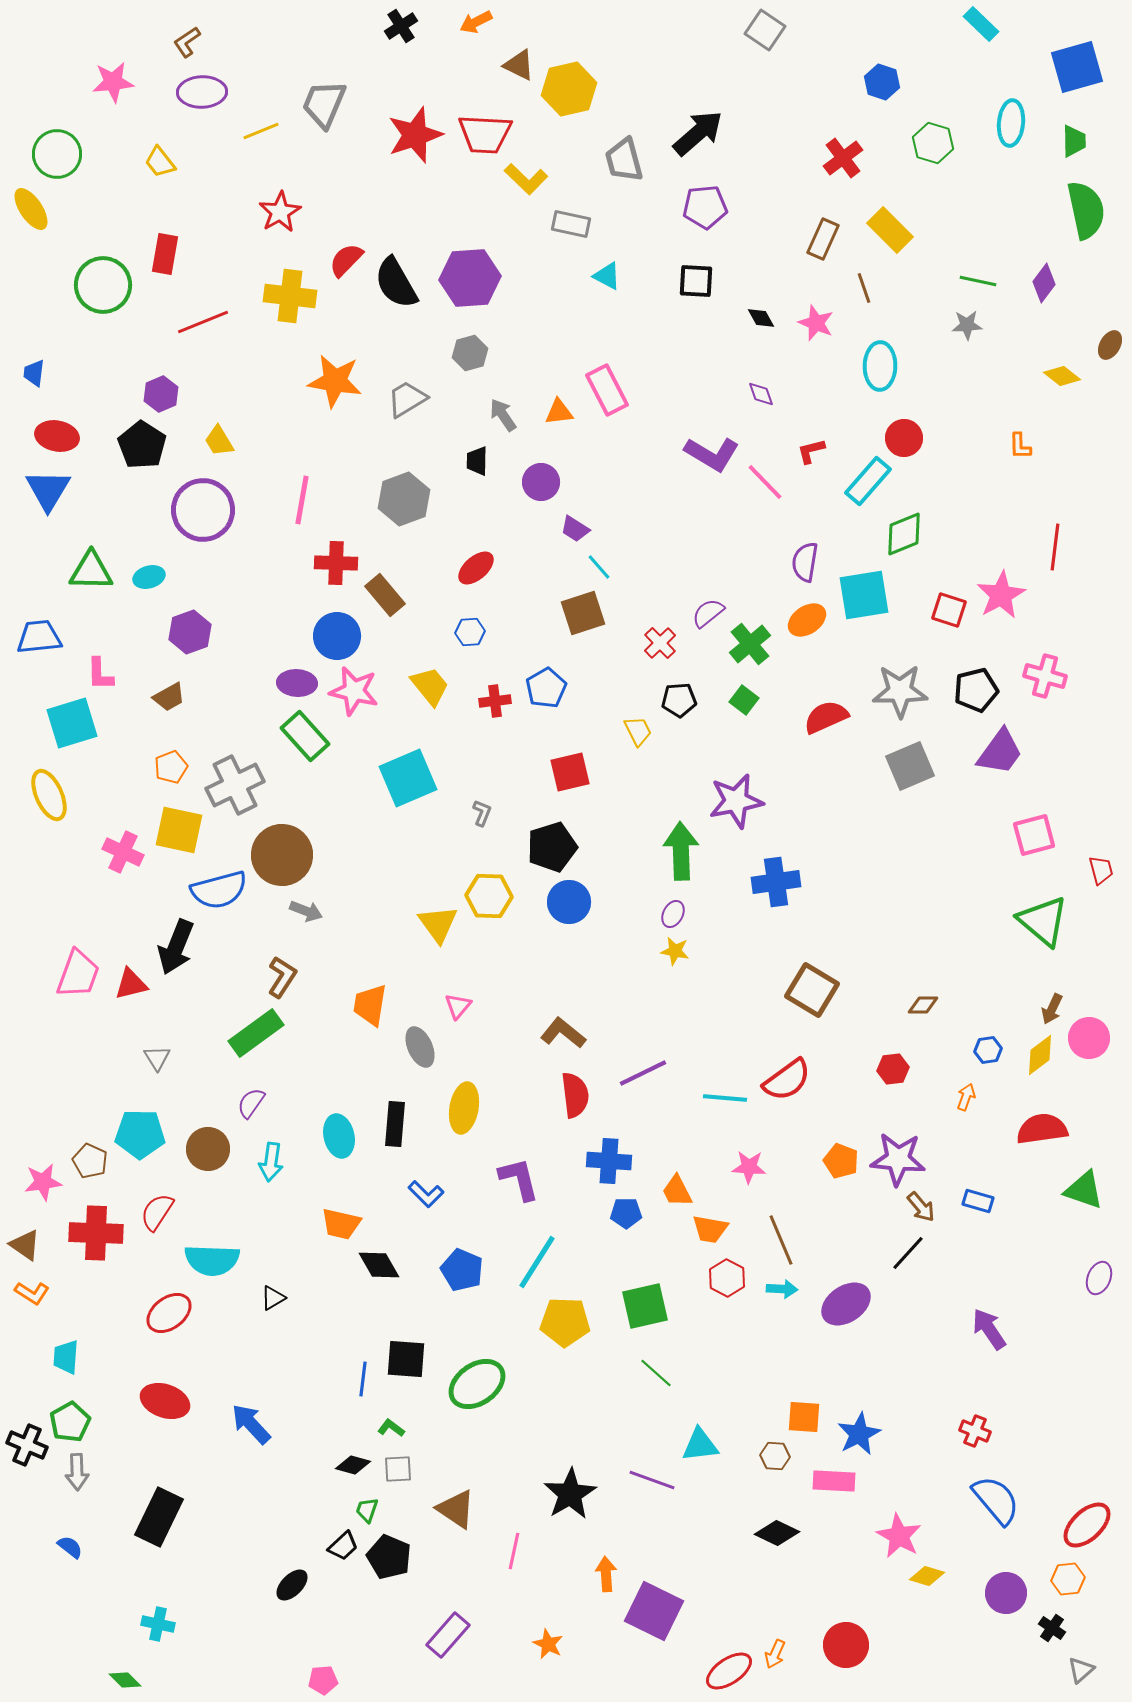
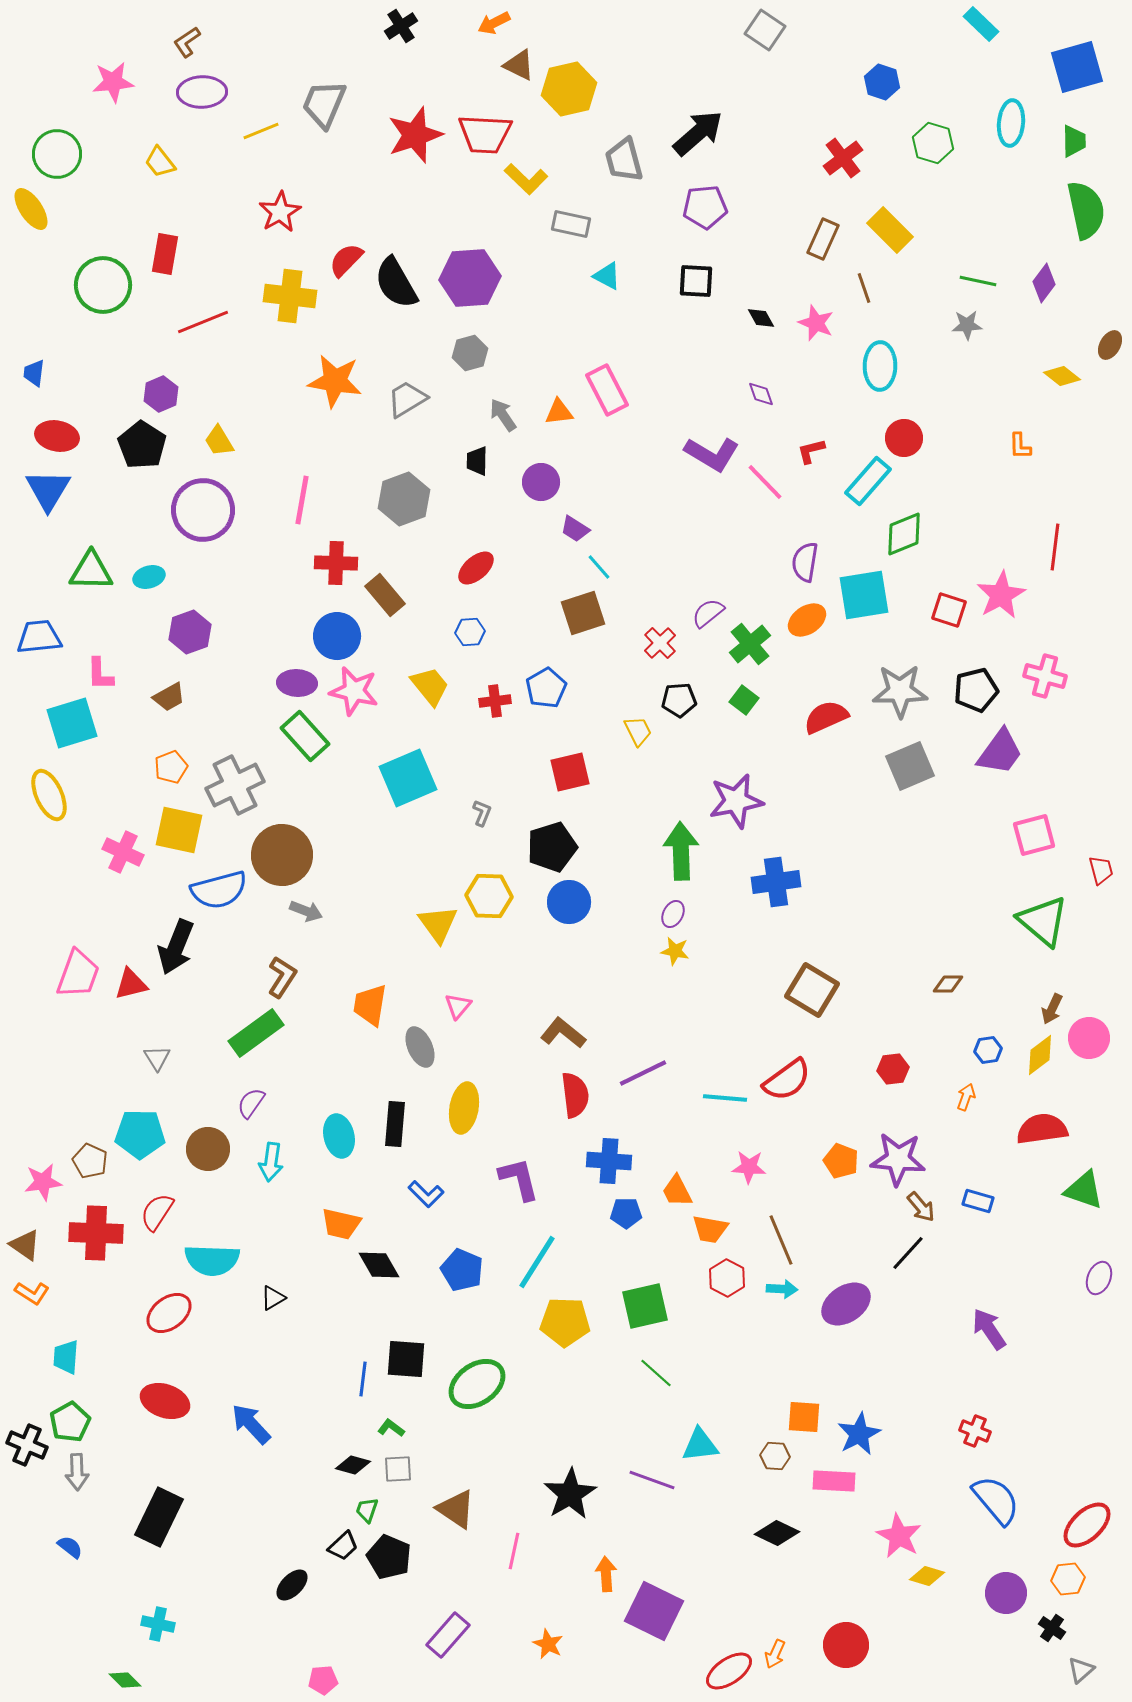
orange arrow at (476, 22): moved 18 px right, 1 px down
brown diamond at (923, 1005): moved 25 px right, 21 px up
